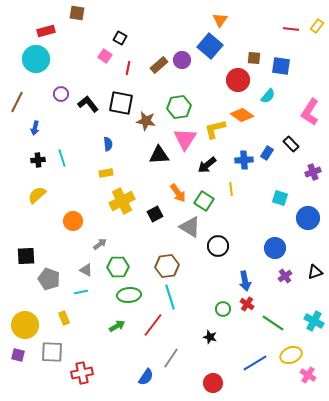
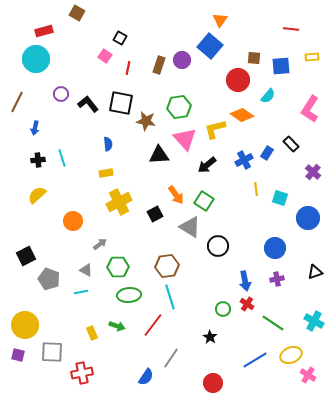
brown square at (77, 13): rotated 21 degrees clockwise
yellow rectangle at (317, 26): moved 5 px left, 31 px down; rotated 48 degrees clockwise
red rectangle at (46, 31): moved 2 px left
brown rectangle at (159, 65): rotated 30 degrees counterclockwise
blue square at (281, 66): rotated 12 degrees counterclockwise
pink L-shape at (310, 112): moved 3 px up
pink triangle at (185, 139): rotated 15 degrees counterclockwise
blue cross at (244, 160): rotated 24 degrees counterclockwise
purple cross at (313, 172): rotated 28 degrees counterclockwise
yellow line at (231, 189): moved 25 px right
orange arrow at (178, 193): moved 2 px left, 2 px down
yellow cross at (122, 201): moved 3 px left, 1 px down
black square at (26, 256): rotated 24 degrees counterclockwise
purple cross at (285, 276): moved 8 px left, 3 px down; rotated 24 degrees clockwise
yellow rectangle at (64, 318): moved 28 px right, 15 px down
green arrow at (117, 326): rotated 49 degrees clockwise
black star at (210, 337): rotated 16 degrees clockwise
blue line at (255, 363): moved 3 px up
